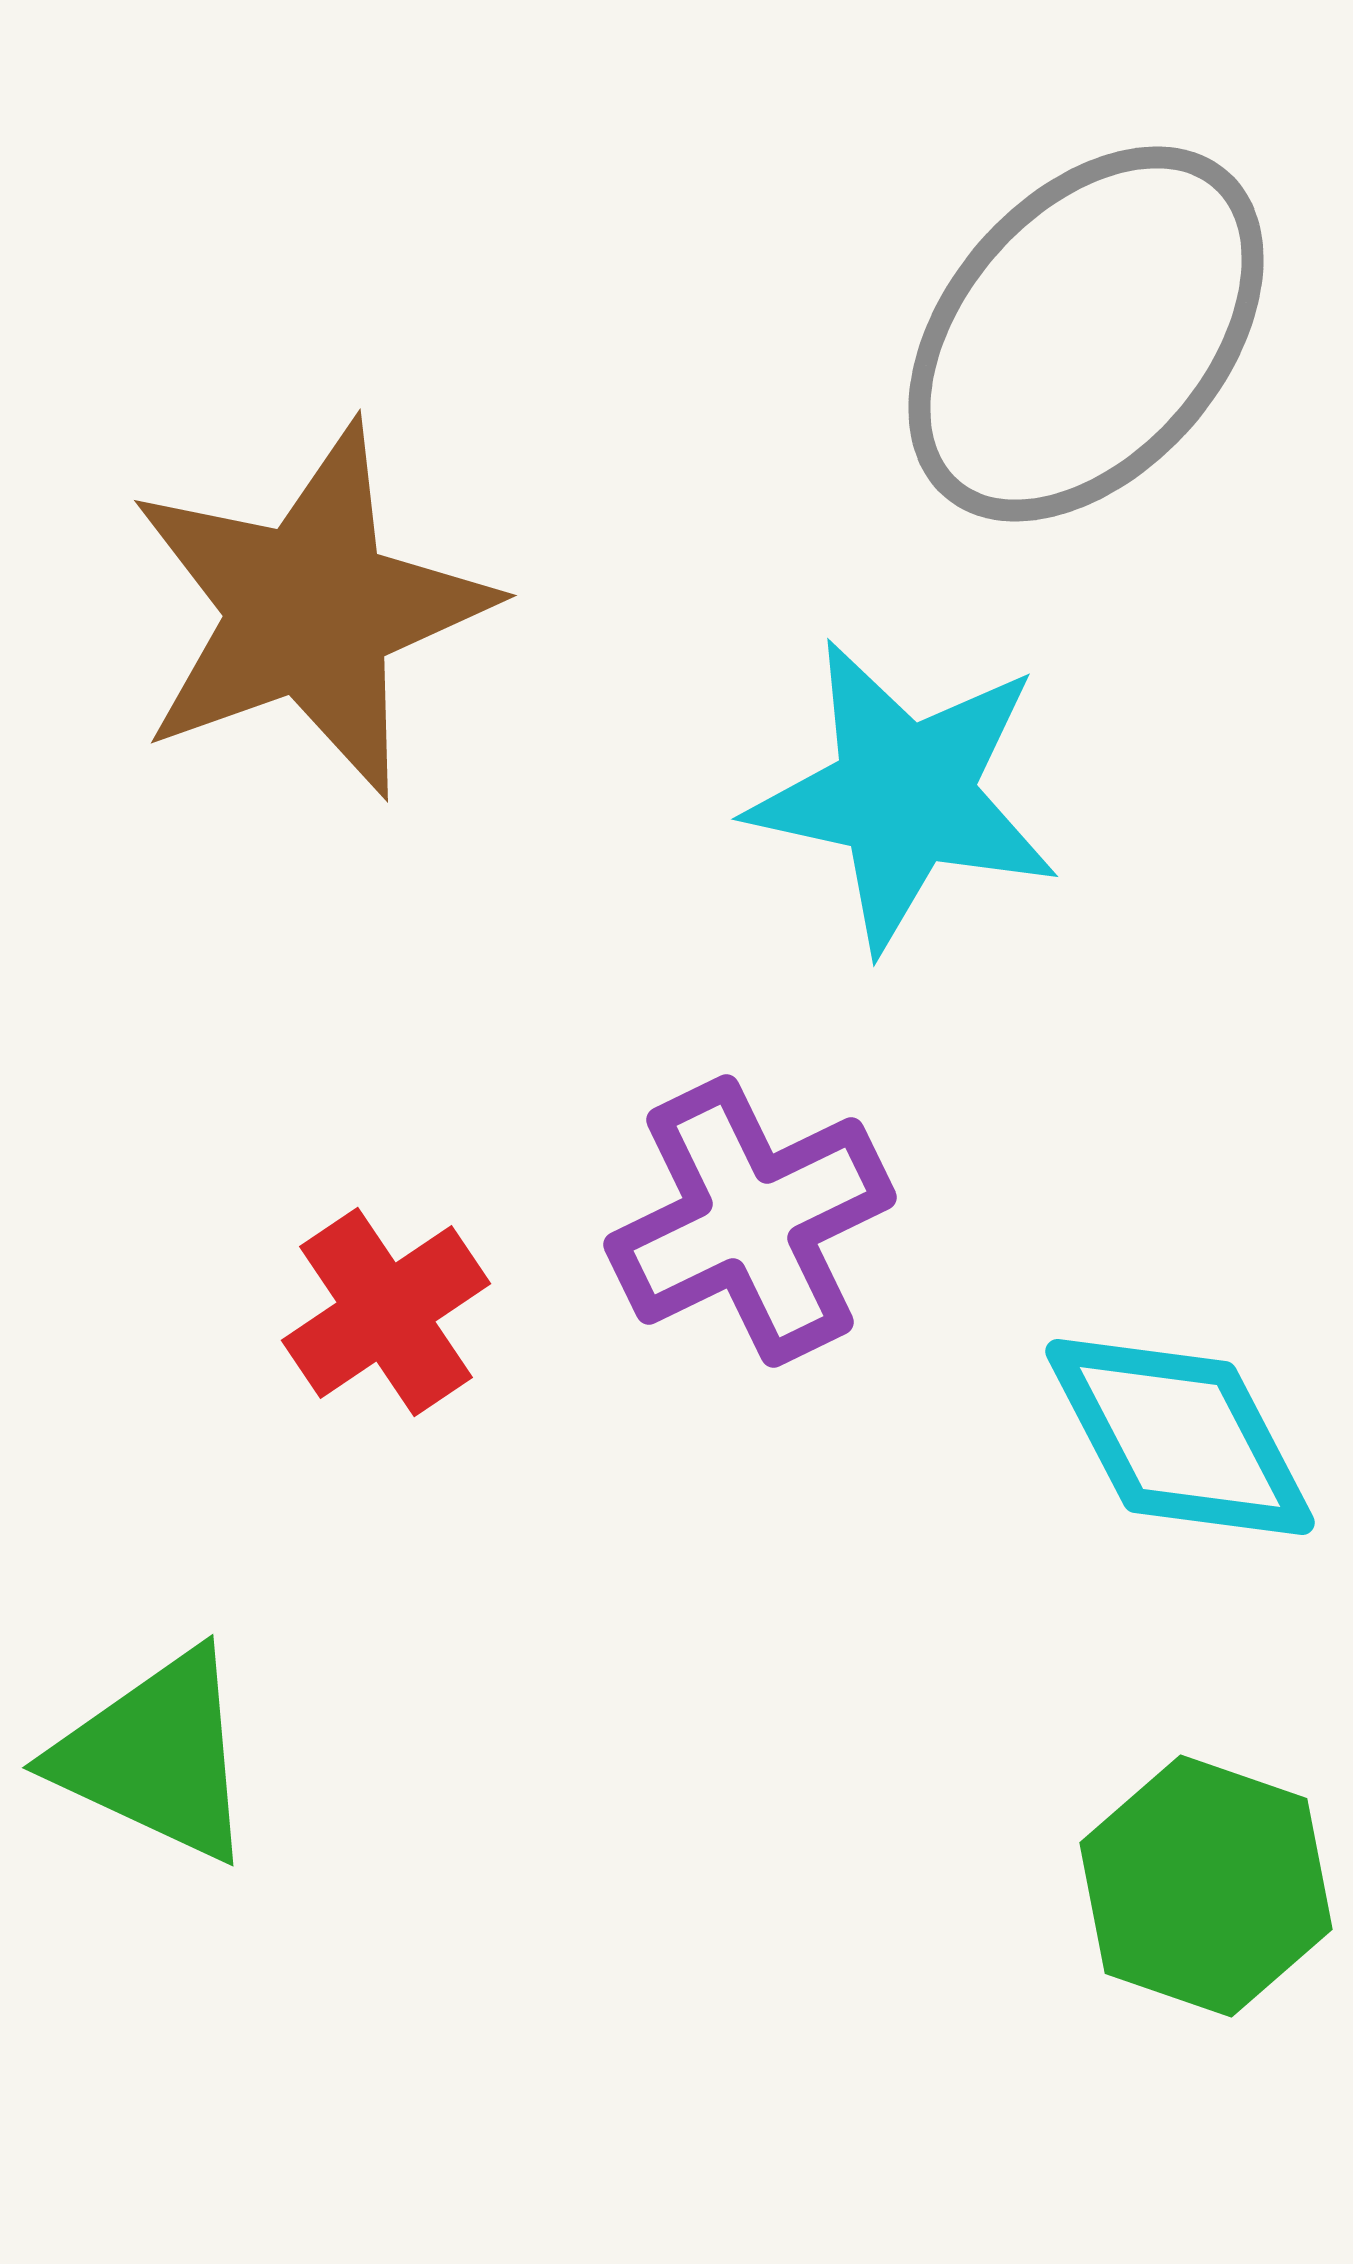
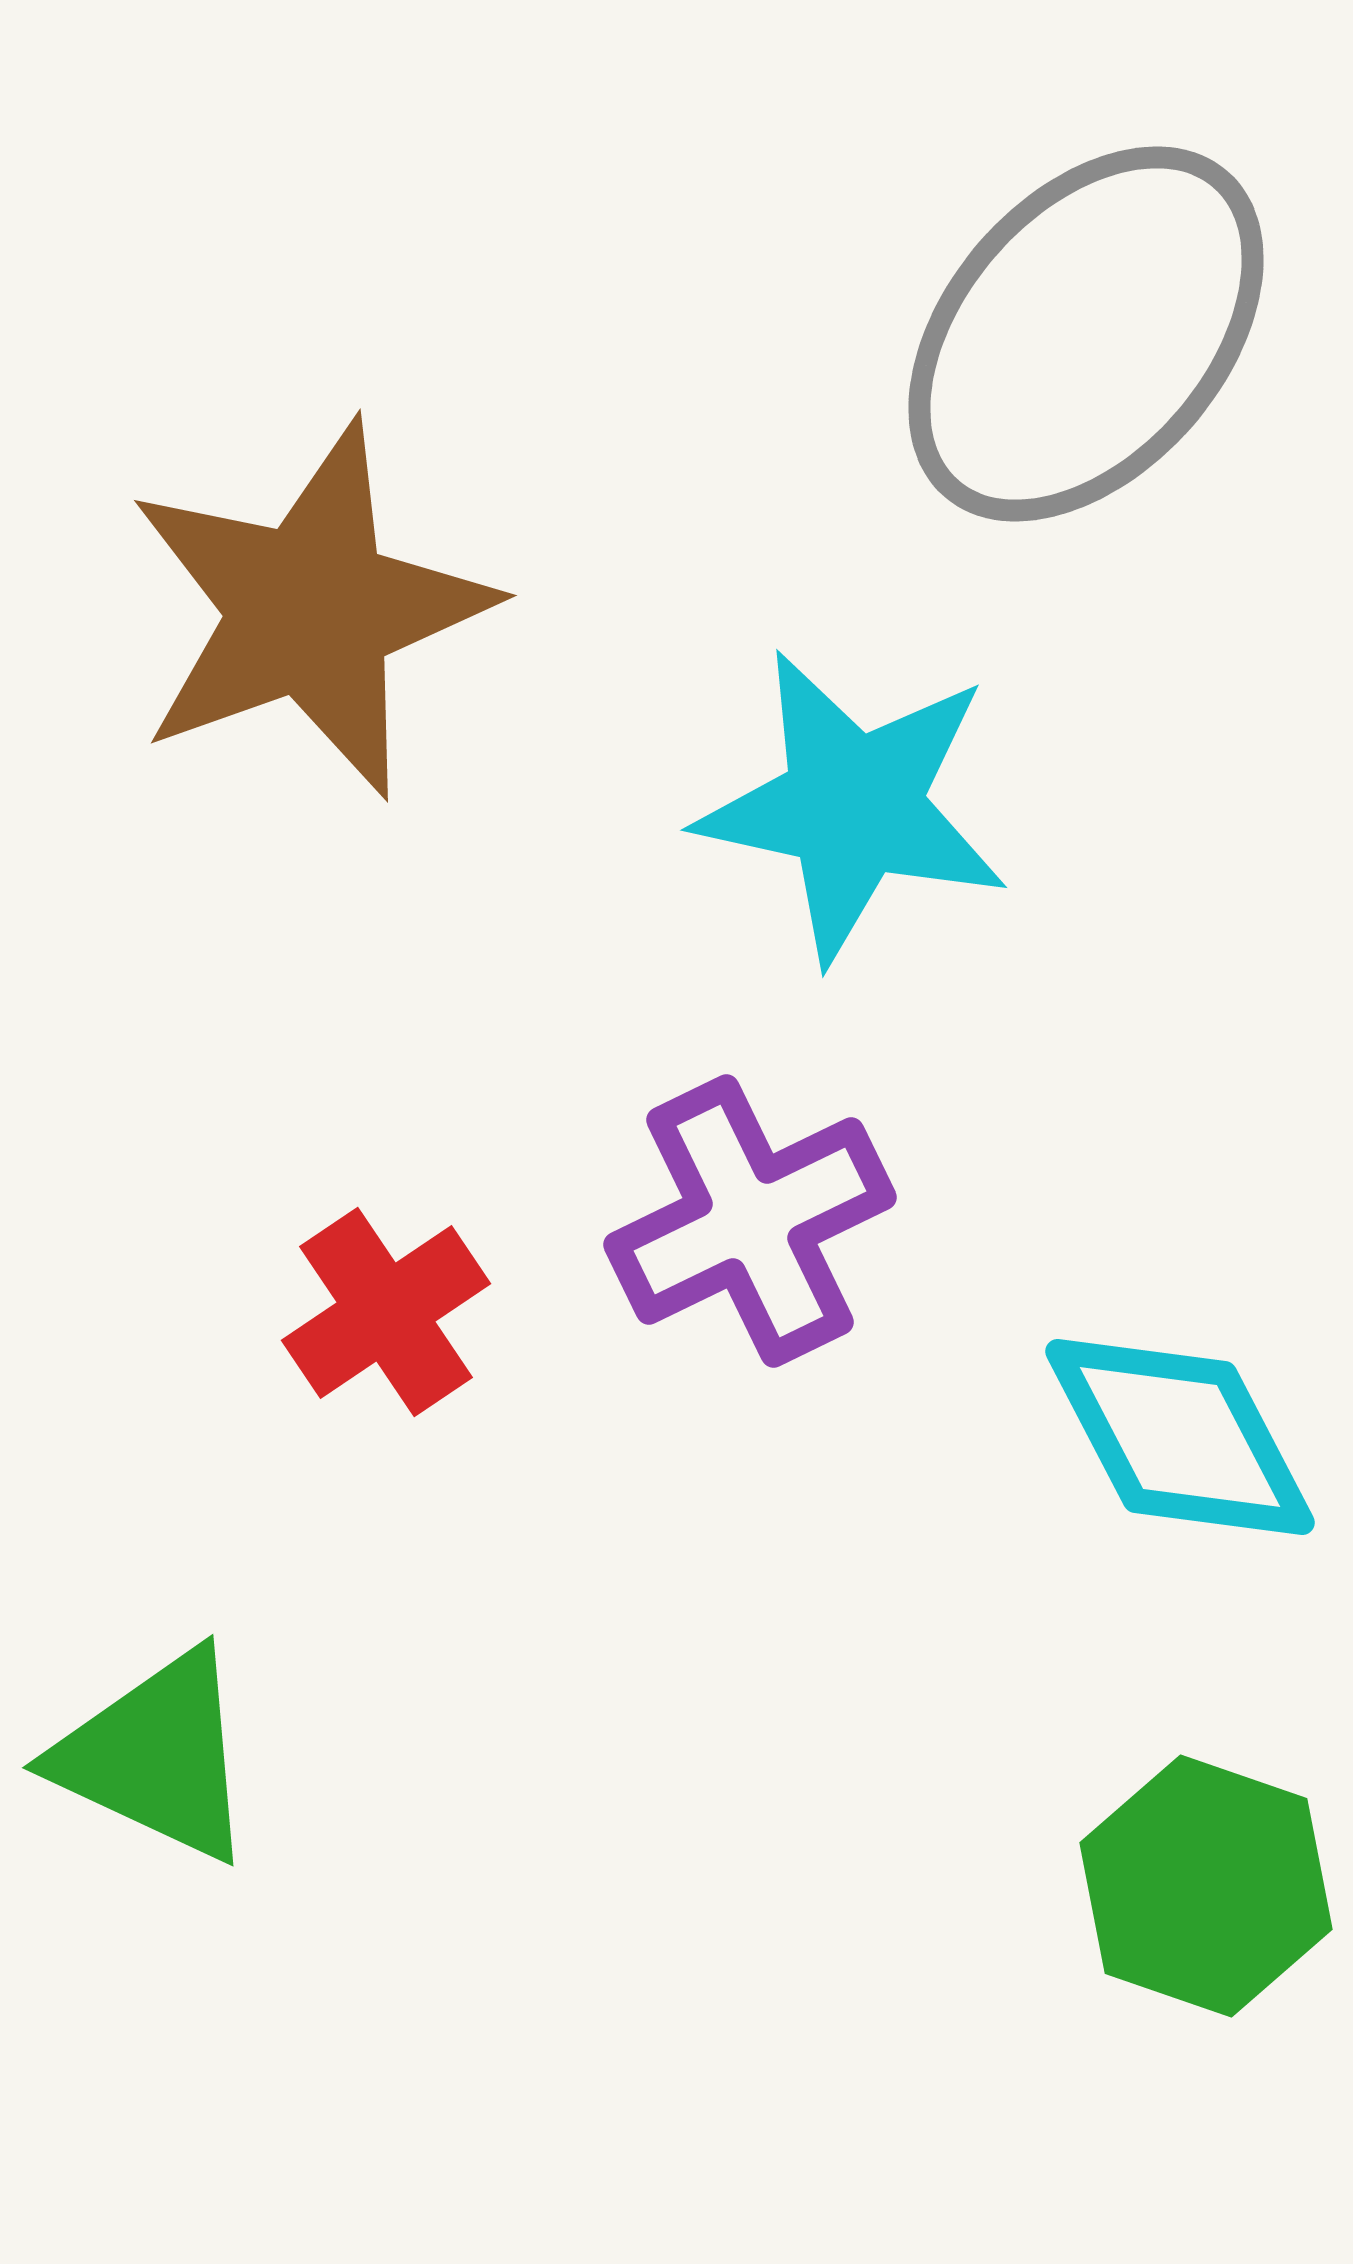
cyan star: moved 51 px left, 11 px down
